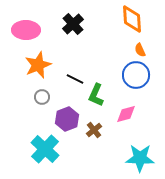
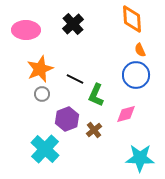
orange star: moved 2 px right, 4 px down
gray circle: moved 3 px up
